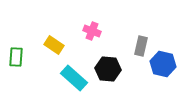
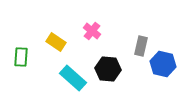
pink cross: rotated 18 degrees clockwise
yellow rectangle: moved 2 px right, 3 px up
green rectangle: moved 5 px right
cyan rectangle: moved 1 px left
